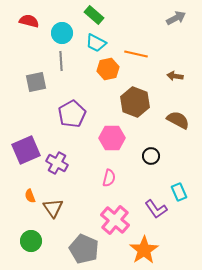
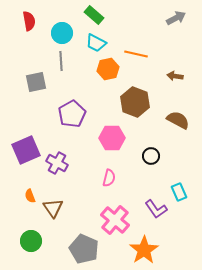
red semicircle: rotated 66 degrees clockwise
